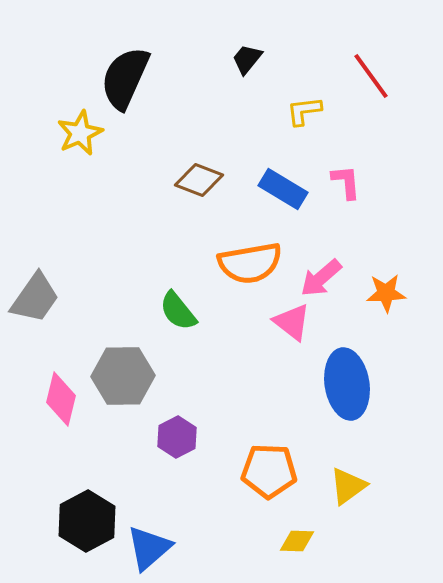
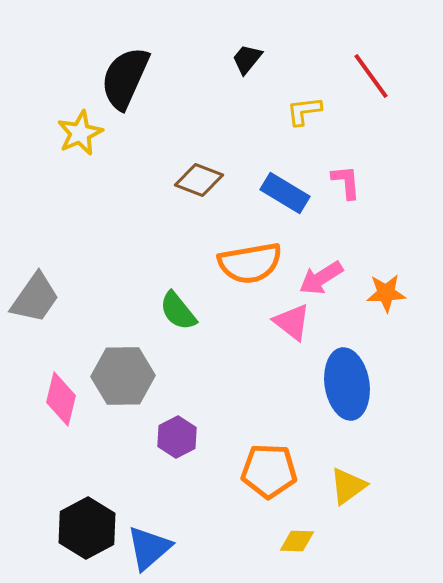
blue rectangle: moved 2 px right, 4 px down
pink arrow: rotated 9 degrees clockwise
black hexagon: moved 7 px down
